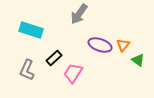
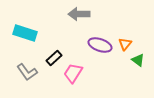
gray arrow: rotated 55 degrees clockwise
cyan rectangle: moved 6 px left, 3 px down
orange triangle: moved 2 px right, 1 px up
gray L-shape: moved 2 px down; rotated 60 degrees counterclockwise
